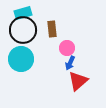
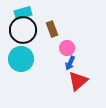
brown rectangle: rotated 14 degrees counterclockwise
